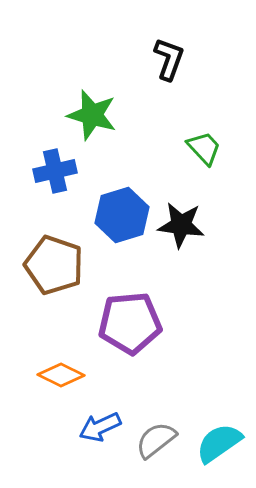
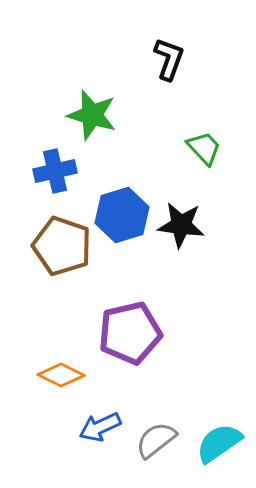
brown pentagon: moved 8 px right, 19 px up
purple pentagon: moved 10 px down; rotated 8 degrees counterclockwise
